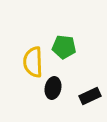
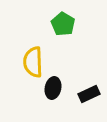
green pentagon: moved 1 px left, 23 px up; rotated 25 degrees clockwise
black rectangle: moved 1 px left, 2 px up
